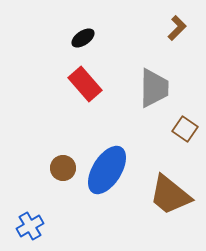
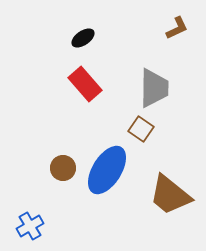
brown L-shape: rotated 20 degrees clockwise
brown square: moved 44 px left
